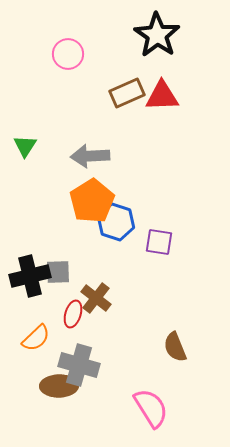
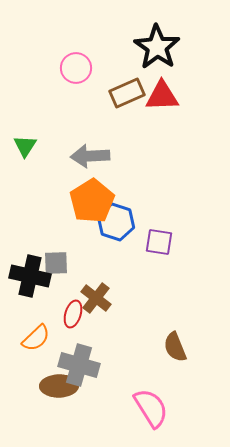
black star: moved 12 px down
pink circle: moved 8 px right, 14 px down
gray square: moved 2 px left, 9 px up
black cross: rotated 27 degrees clockwise
